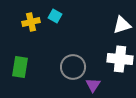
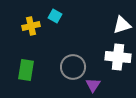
yellow cross: moved 4 px down
white cross: moved 2 px left, 2 px up
green rectangle: moved 6 px right, 3 px down
